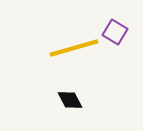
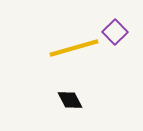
purple square: rotated 15 degrees clockwise
